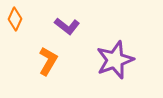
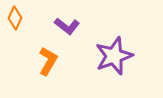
orange diamond: moved 1 px up
purple star: moved 1 px left, 4 px up
